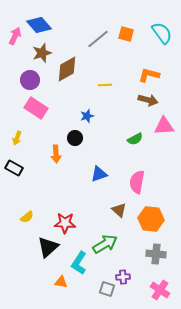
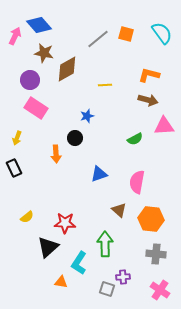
brown star: moved 2 px right; rotated 30 degrees clockwise
black rectangle: rotated 36 degrees clockwise
green arrow: rotated 60 degrees counterclockwise
